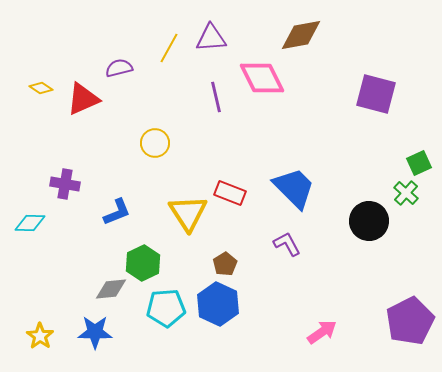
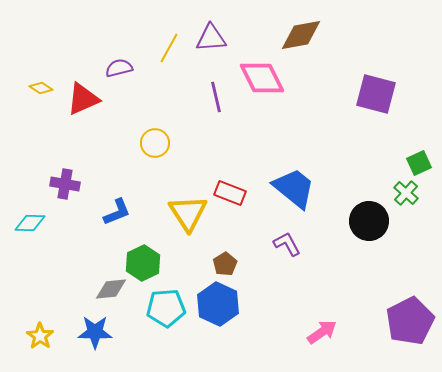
blue trapezoid: rotated 6 degrees counterclockwise
